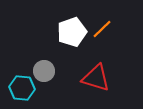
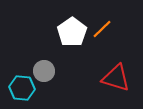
white pentagon: rotated 16 degrees counterclockwise
red triangle: moved 20 px right
